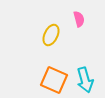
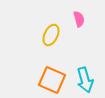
orange square: moved 2 px left
